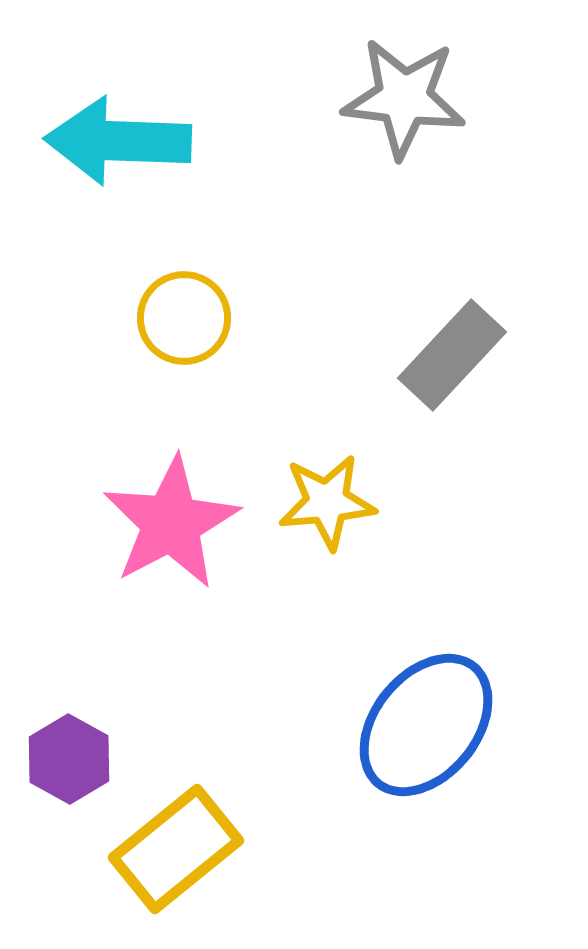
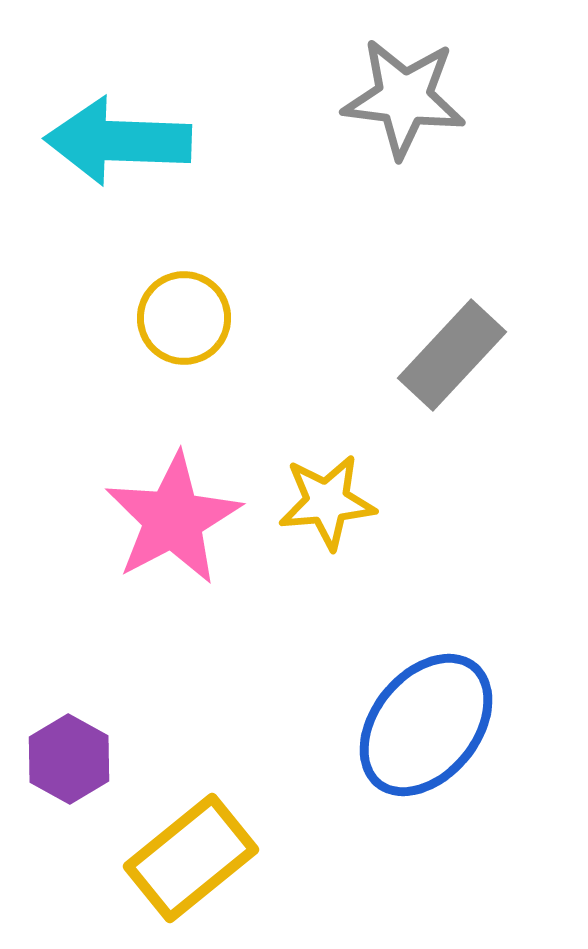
pink star: moved 2 px right, 4 px up
yellow rectangle: moved 15 px right, 9 px down
